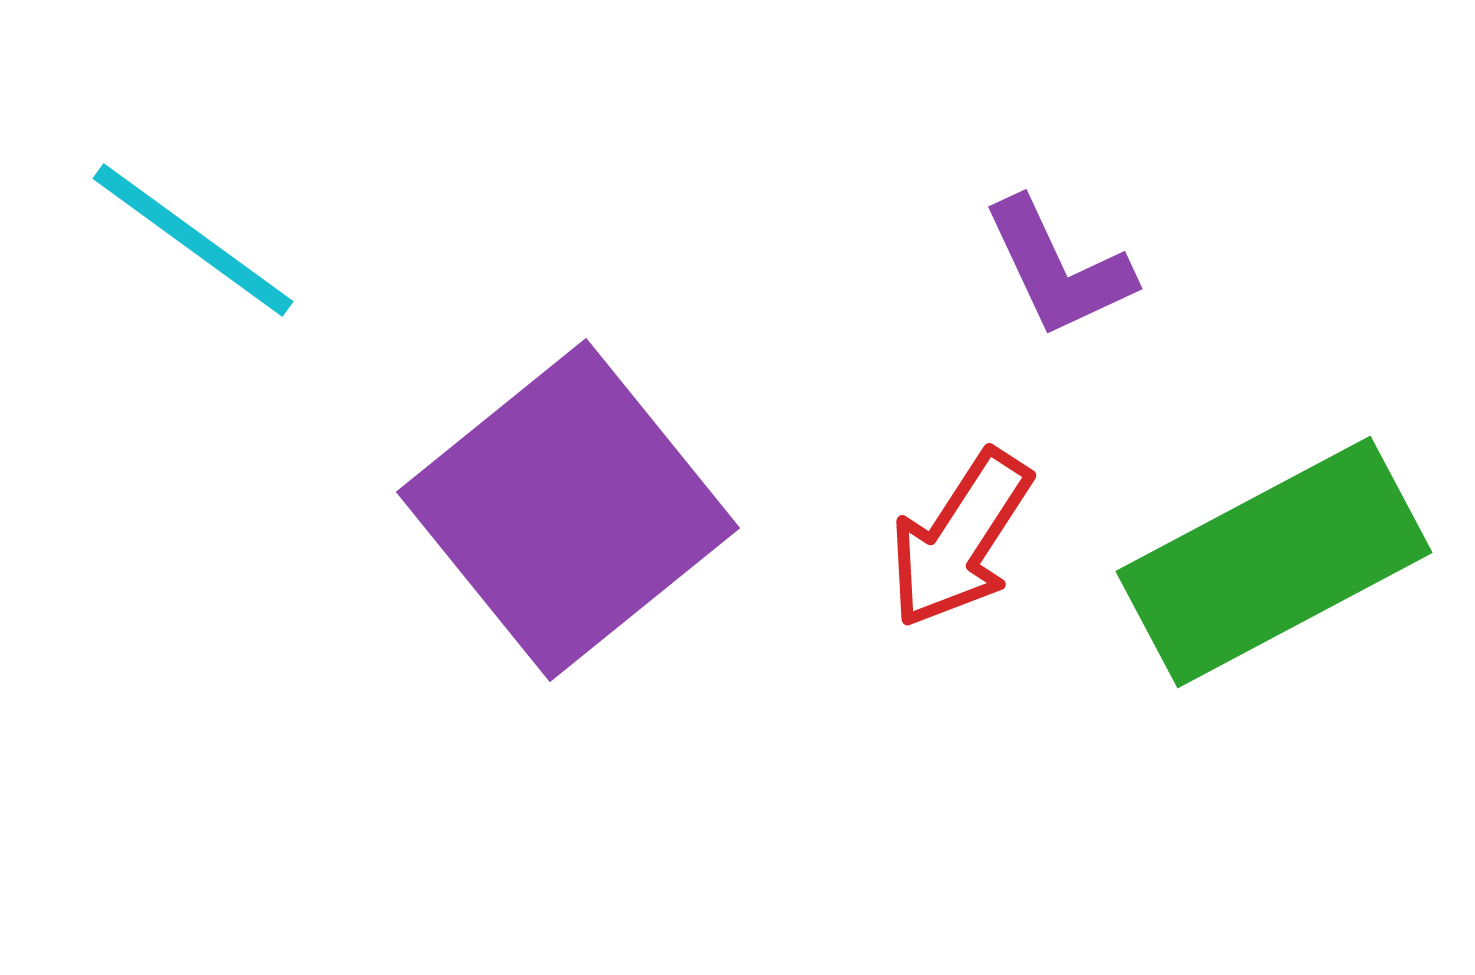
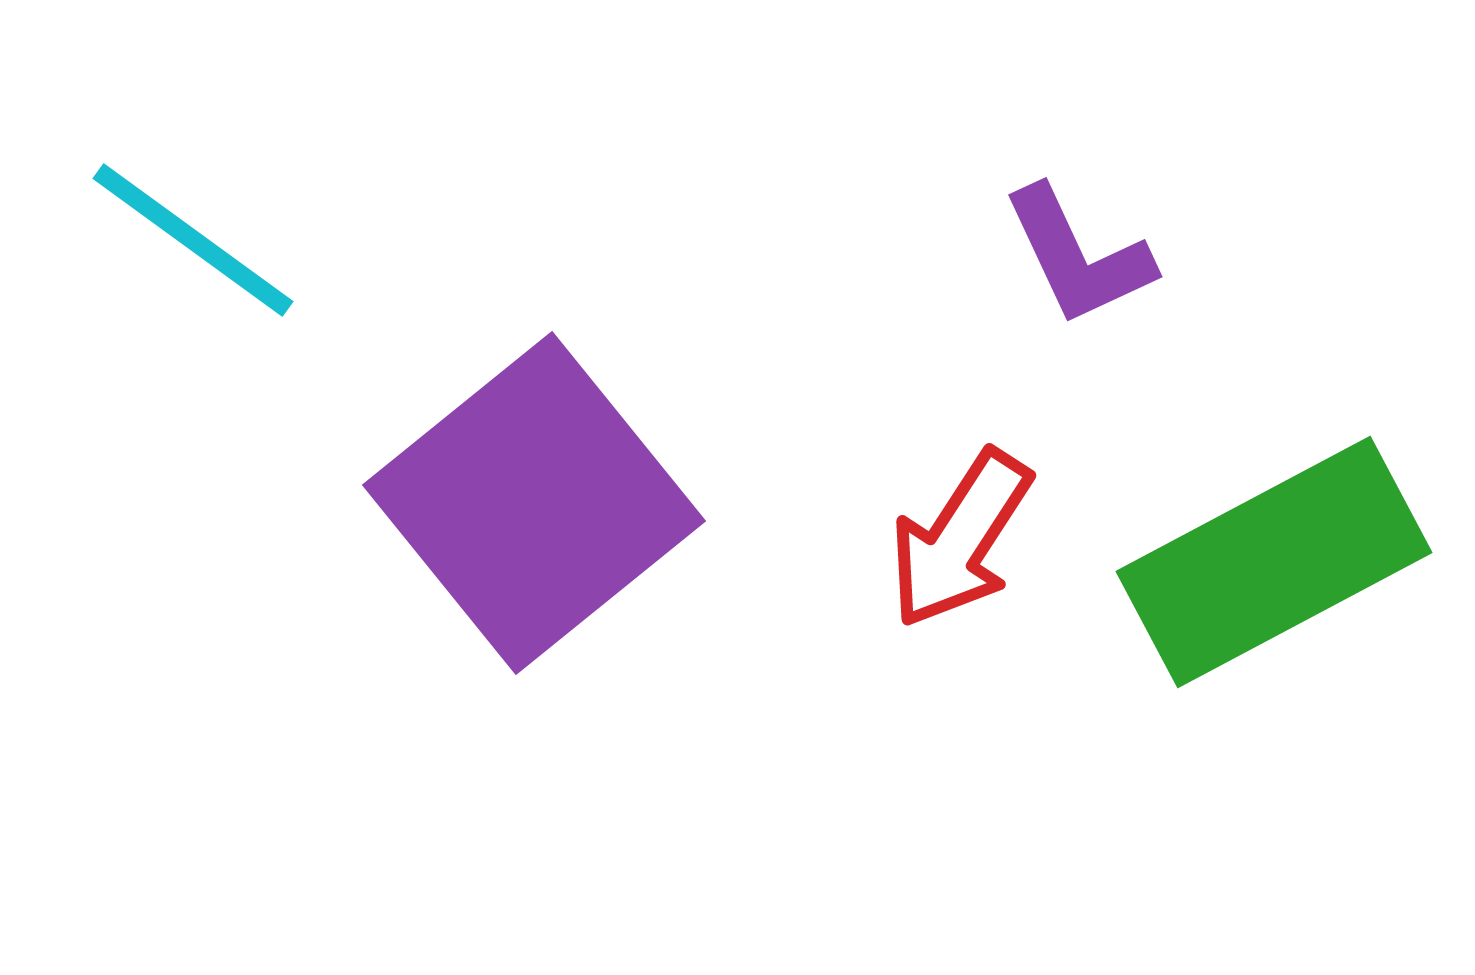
purple L-shape: moved 20 px right, 12 px up
purple square: moved 34 px left, 7 px up
